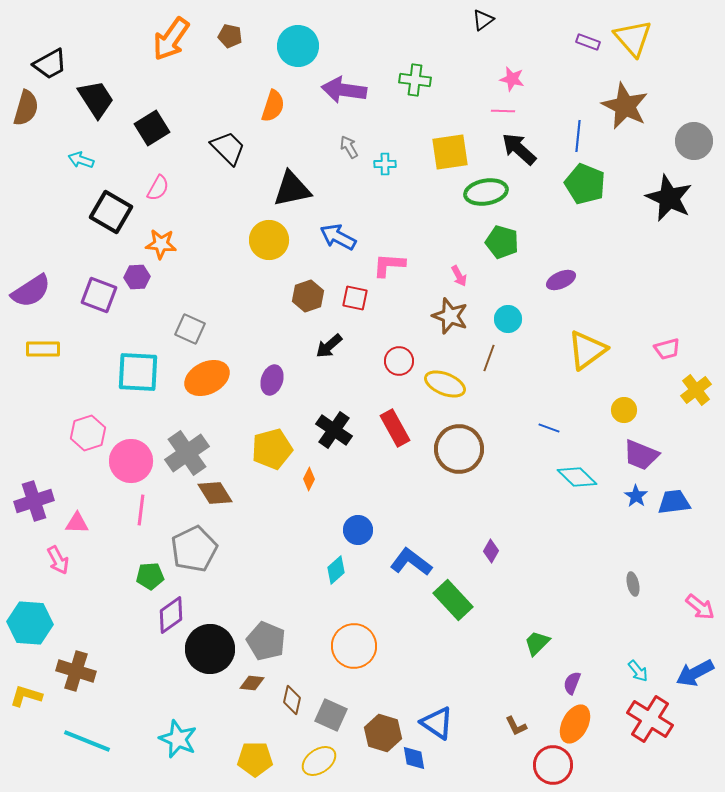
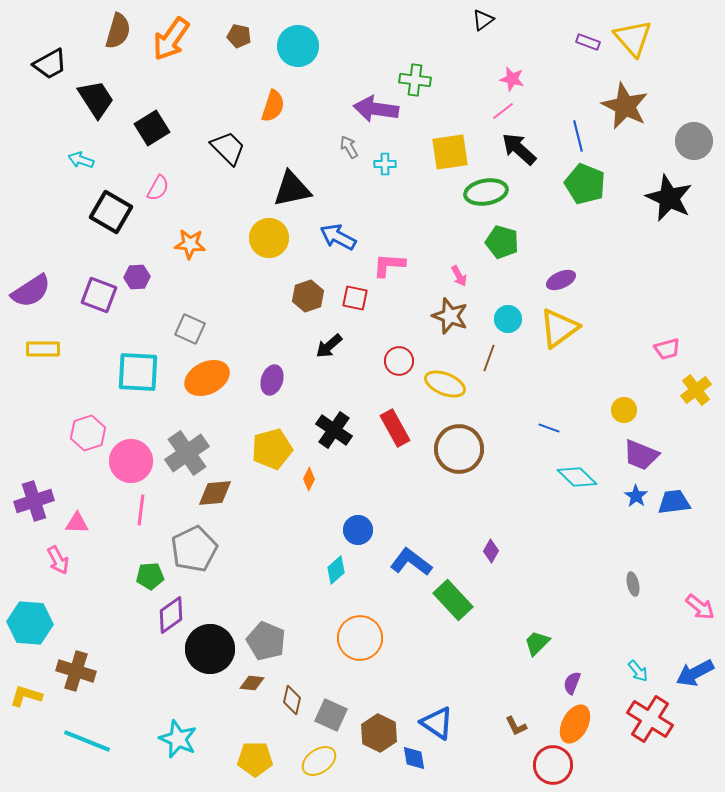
brown pentagon at (230, 36): moved 9 px right
purple arrow at (344, 90): moved 32 px right, 19 px down
brown semicircle at (26, 108): moved 92 px right, 77 px up
pink line at (503, 111): rotated 40 degrees counterclockwise
blue line at (578, 136): rotated 20 degrees counterclockwise
yellow circle at (269, 240): moved 2 px up
orange star at (161, 244): moved 29 px right
yellow triangle at (587, 350): moved 28 px left, 22 px up
brown diamond at (215, 493): rotated 63 degrees counterclockwise
orange circle at (354, 646): moved 6 px right, 8 px up
brown hexagon at (383, 733): moved 4 px left; rotated 9 degrees clockwise
